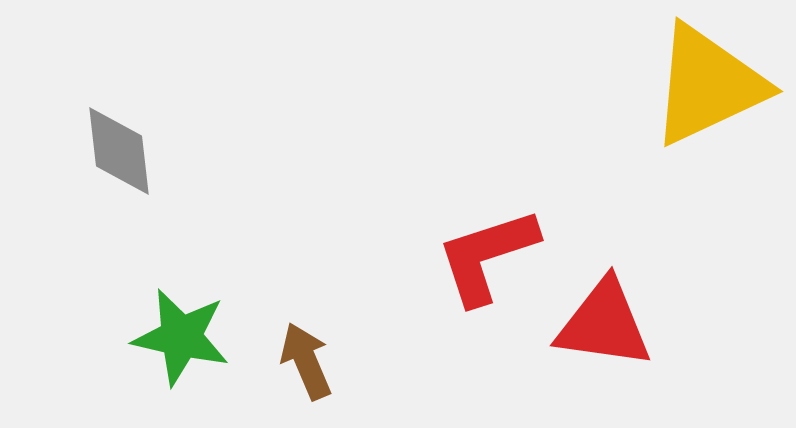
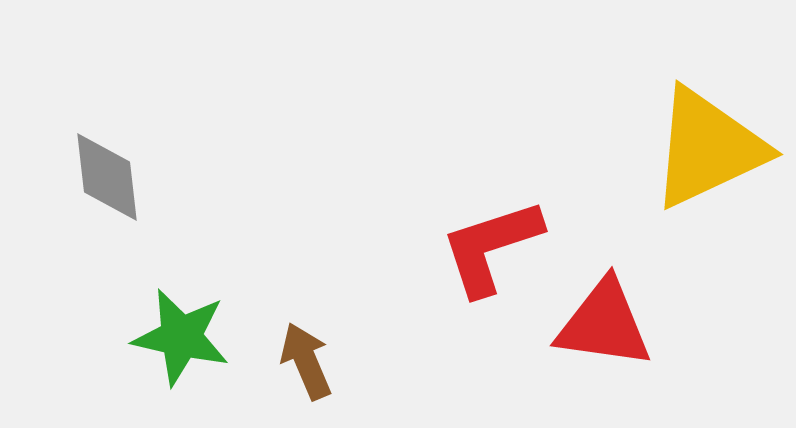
yellow triangle: moved 63 px down
gray diamond: moved 12 px left, 26 px down
red L-shape: moved 4 px right, 9 px up
